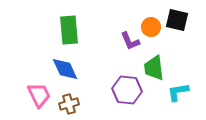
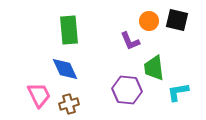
orange circle: moved 2 px left, 6 px up
